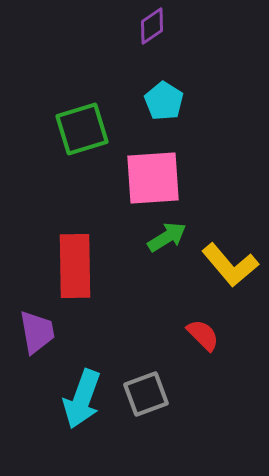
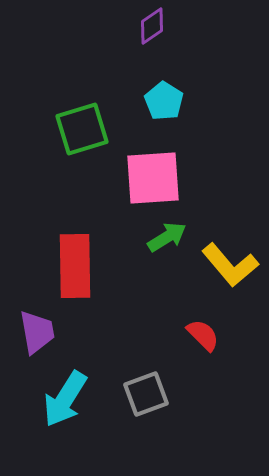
cyan arrow: moved 17 px left; rotated 12 degrees clockwise
